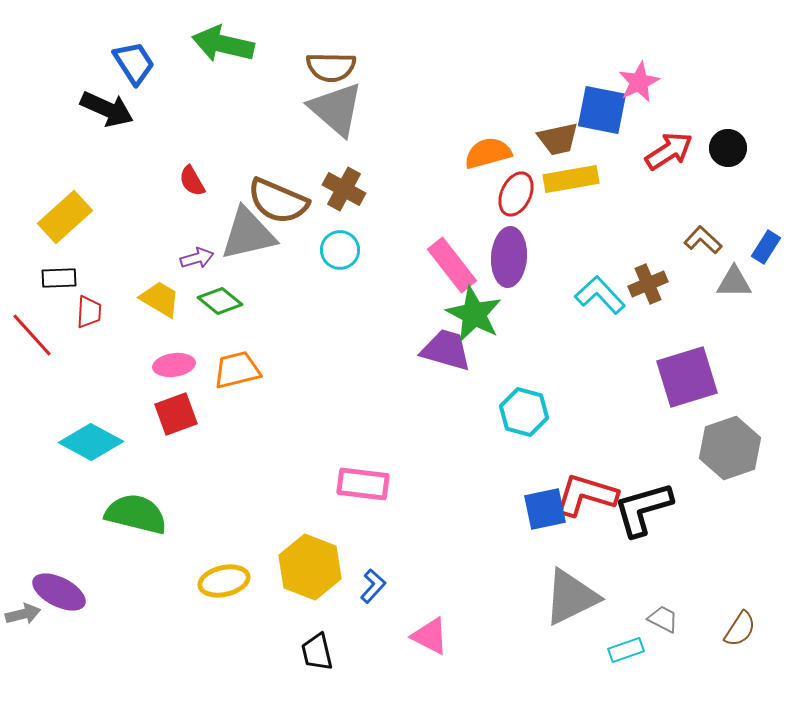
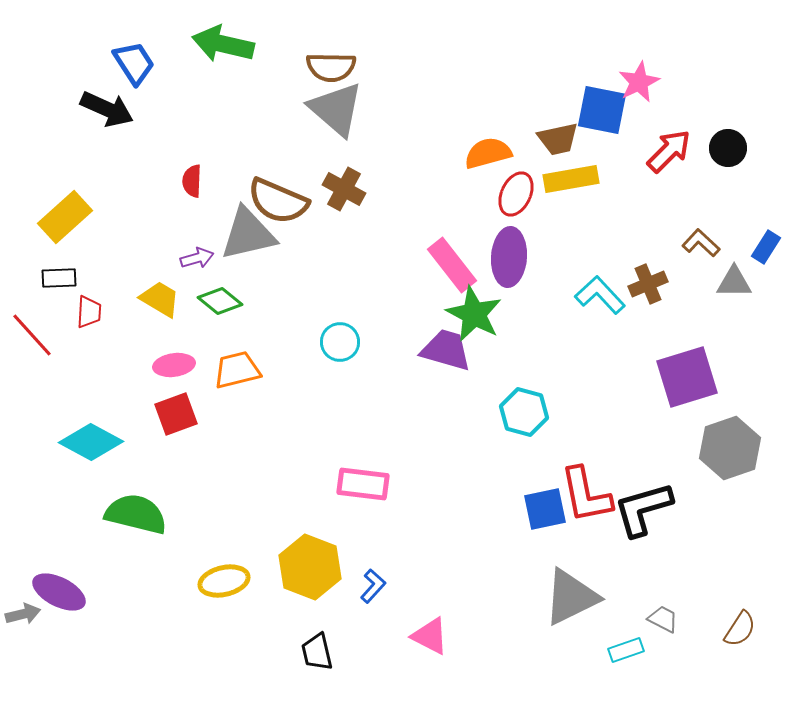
red arrow at (669, 151): rotated 12 degrees counterclockwise
red semicircle at (192, 181): rotated 32 degrees clockwise
brown L-shape at (703, 240): moved 2 px left, 3 px down
cyan circle at (340, 250): moved 92 px down
red L-shape at (586, 495): rotated 118 degrees counterclockwise
